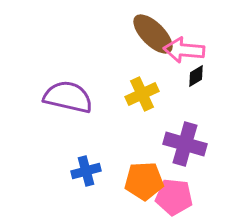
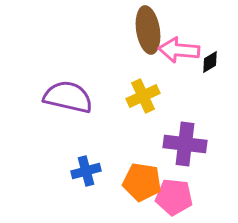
brown ellipse: moved 5 px left, 4 px up; rotated 36 degrees clockwise
pink arrow: moved 5 px left
black diamond: moved 14 px right, 14 px up
yellow cross: moved 1 px right, 2 px down
purple cross: rotated 9 degrees counterclockwise
orange pentagon: moved 2 px left, 1 px down; rotated 12 degrees clockwise
